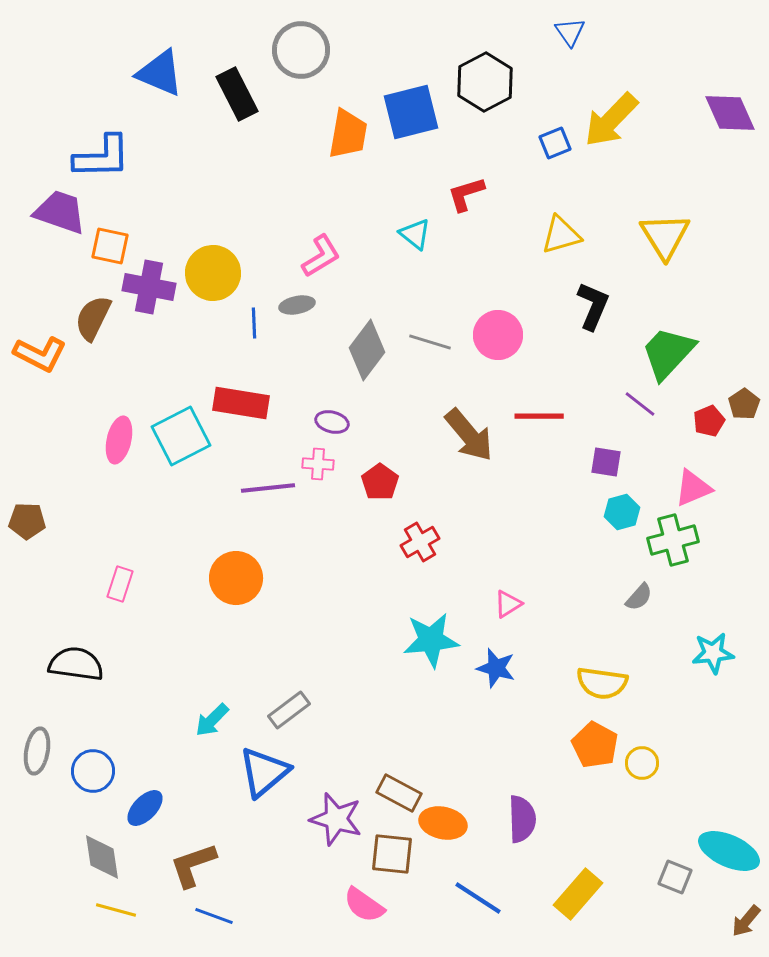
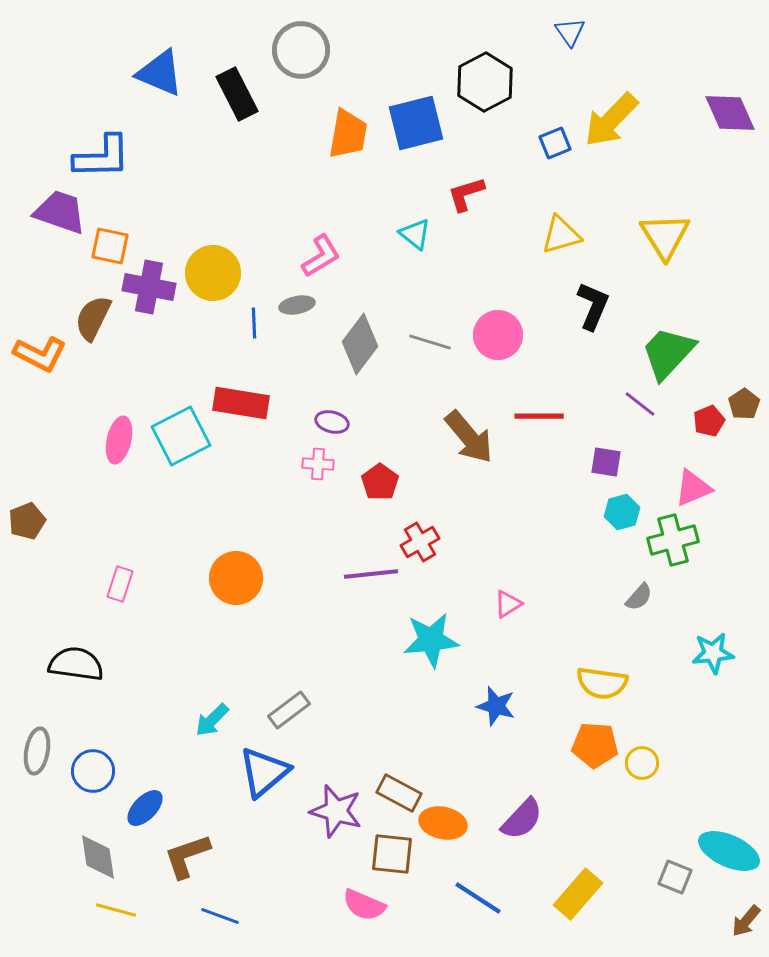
blue square at (411, 112): moved 5 px right, 11 px down
gray diamond at (367, 350): moved 7 px left, 6 px up
brown arrow at (469, 435): moved 2 px down
purple line at (268, 488): moved 103 px right, 86 px down
brown pentagon at (27, 521): rotated 24 degrees counterclockwise
blue star at (496, 668): moved 38 px down
orange pentagon at (595, 745): rotated 24 degrees counterclockwise
purple star at (336, 819): moved 8 px up
purple semicircle at (522, 819): rotated 45 degrees clockwise
gray diamond at (102, 857): moved 4 px left
brown L-shape at (193, 865): moved 6 px left, 9 px up
pink semicircle at (364, 905): rotated 12 degrees counterclockwise
blue line at (214, 916): moved 6 px right
